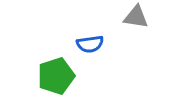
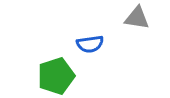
gray triangle: moved 1 px right, 1 px down
